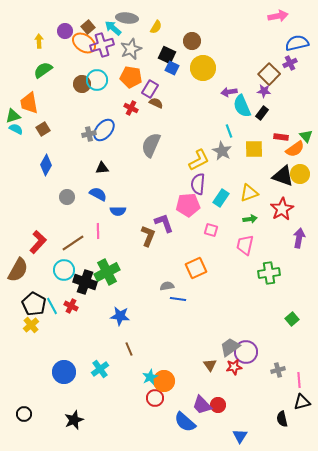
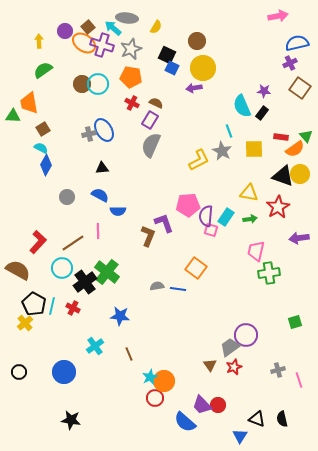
brown circle at (192, 41): moved 5 px right
purple cross at (102, 45): rotated 35 degrees clockwise
brown square at (269, 74): moved 31 px right, 14 px down; rotated 10 degrees counterclockwise
cyan circle at (97, 80): moved 1 px right, 4 px down
purple rectangle at (150, 89): moved 31 px down
purple arrow at (229, 92): moved 35 px left, 4 px up
red cross at (131, 108): moved 1 px right, 5 px up
green triangle at (13, 116): rotated 21 degrees clockwise
cyan semicircle at (16, 129): moved 25 px right, 19 px down
blue ellipse at (104, 130): rotated 70 degrees counterclockwise
purple semicircle at (198, 184): moved 8 px right, 32 px down
yellow triangle at (249, 193): rotated 30 degrees clockwise
blue semicircle at (98, 194): moved 2 px right, 1 px down
cyan rectangle at (221, 198): moved 5 px right, 19 px down
red star at (282, 209): moved 4 px left, 2 px up
purple arrow at (299, 238): rotated 108 degrees counterclockwise
pink trapezoid at (245, 245): moved 11 px right, 6 px down
orange square at (196, 268): rotated 30 degrees counterclockwise
brown semicircle at (18, 270): rotated 90 degrees counterclockwise
cyan circle at (64, 270): moved 2 px left, 2 px up
green cross at (107, 272): rotated 25 degrees counterclockwise
black cross at (85, 282): rotated 35 degrees clockwise
gray semicircle at (167, 286): moved 10 px left
blue line at (178, 299): moved 10 px up
cyan line at (52, 306): rotated 42 degrees clockwise
red cross at (71, 306): moved 2 px right, 2 px down
green square at (292, 319): moved 3 px right, 3 px down; rotated 24 degrees clockwise
yellow cross at (31, 325): moved 6 px left, 2 px up
brown line at (129, 349): moved 5 px down
purple circle at (246, 352): moved 17 px up
red star at (234, 367): rotated 14 degrees counterclockwise
cyan cross at (100, 369): moved 5 px left, 23 px up
pink line at (299, 380): rotated 14 degrees counterclockwise
black triangle at (302, 402): moved 45 px left, 17 px down; rotated 36 degrees clockwise
black circle at (24, 414): moved 5 px left, 42 px up
black star at (74, 420): moved 3 px left; rotated 30 degrees clockwise
